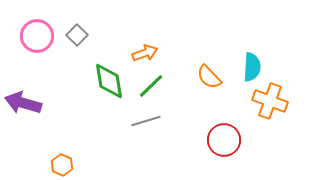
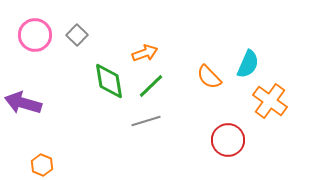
pink circle: moved 2 px left, 1 px up
cyan semicircle: moved 4 px left, 3 px up; rotated 20 degrees clockwise
orange cross: rotated 16 degrees clockwise
red circle: moved 4 px right
orange hexagon: moved 20 px left
